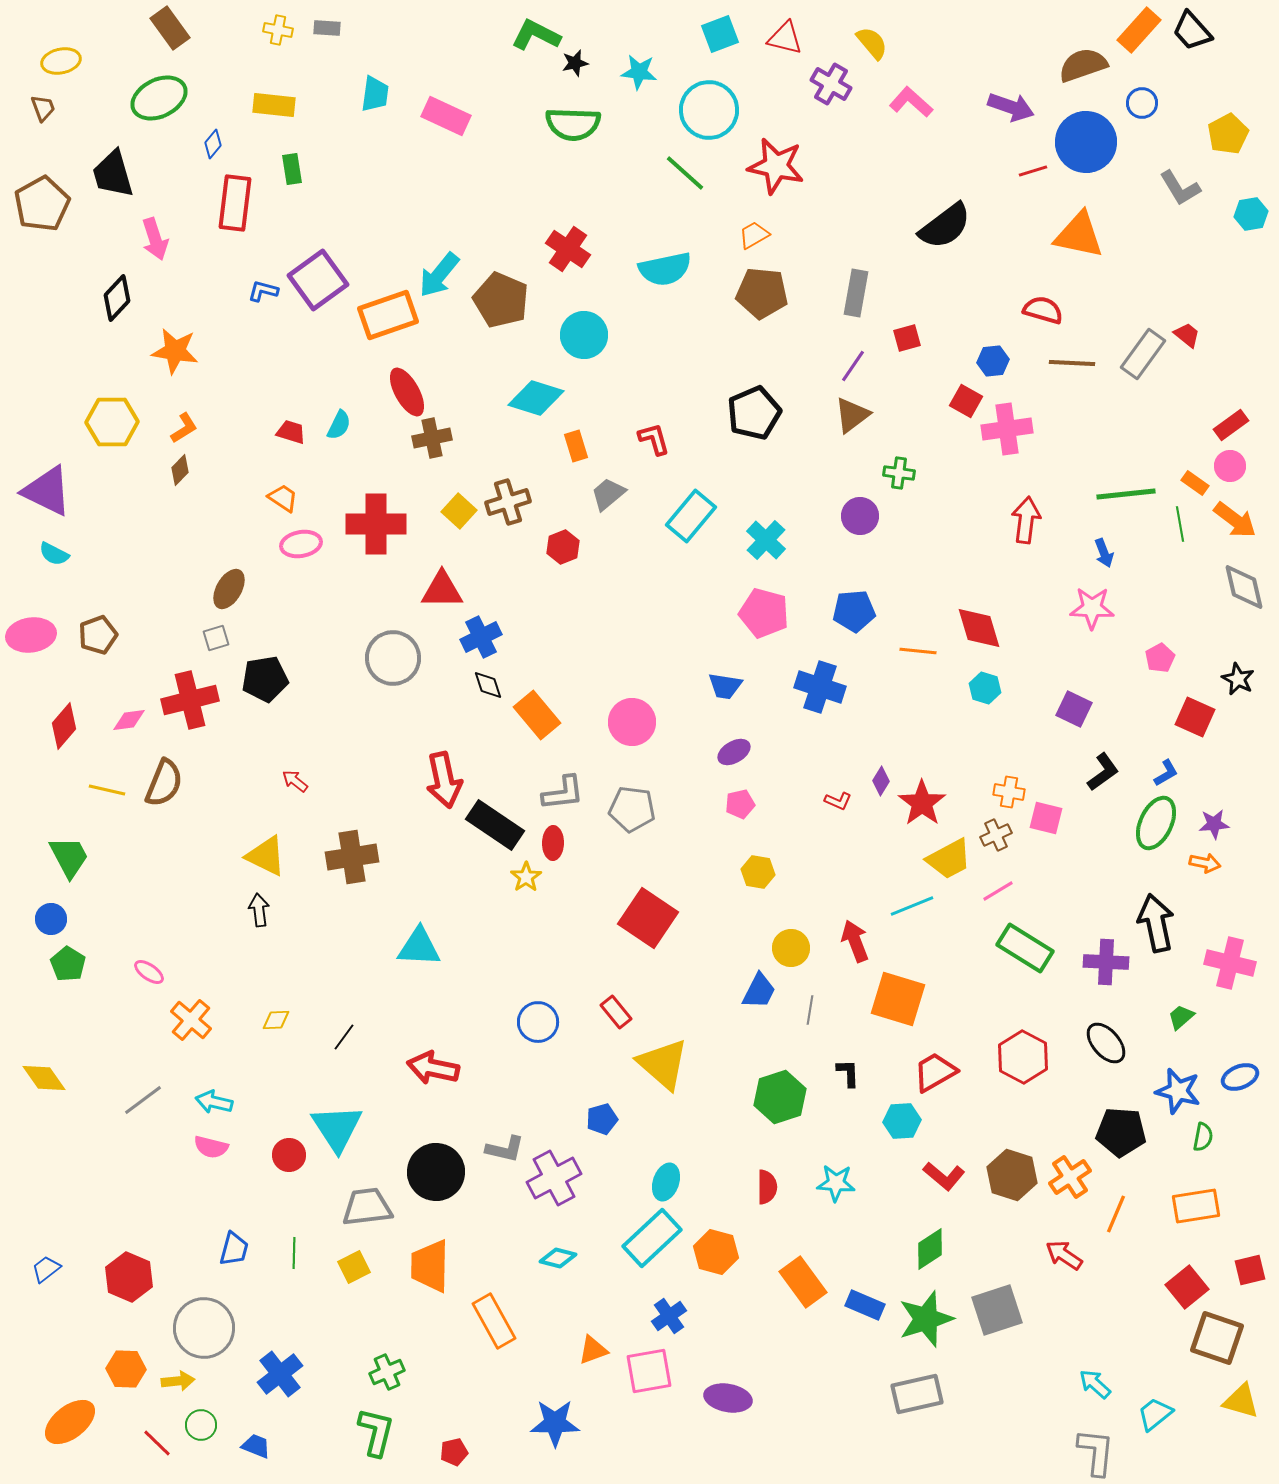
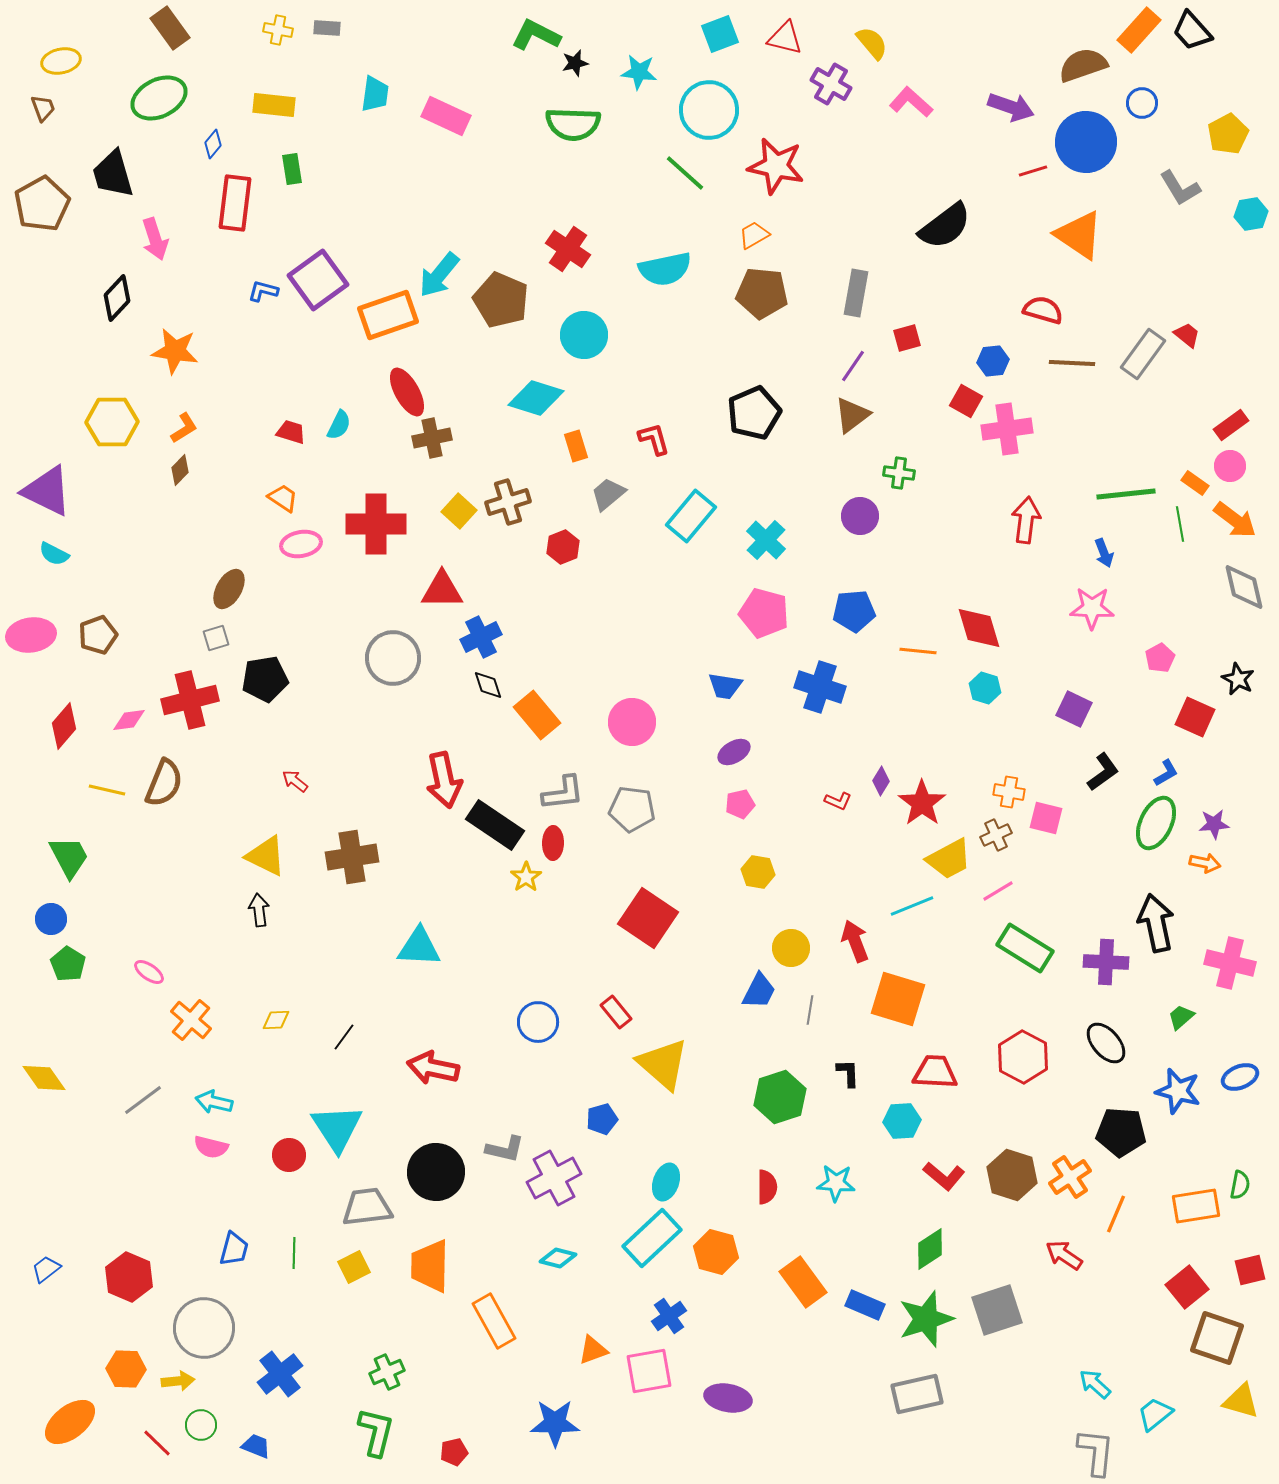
orange triangle at (1079, 235): rotated 22 degrees clockwise
red trapezoid at (935, 1072): rotated 33 degrees clockwise
green semicircle at (1203, 1137): moved 37 px right, 48 px down
